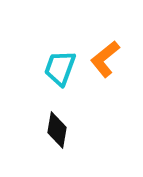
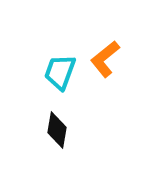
cyan trapezoid: moved 4 px down
